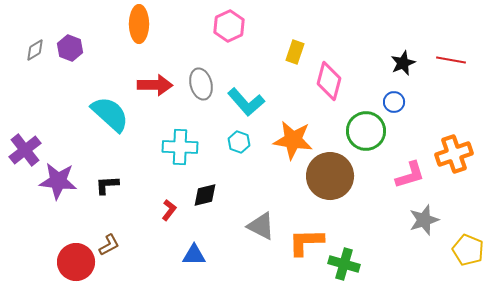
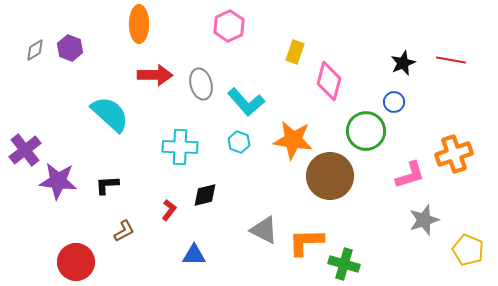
red arrow: moved 10 px up
gray triangle: moved 3 px right, 4 px down
brown L-shape: moved 15 px right, 14 px up
